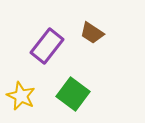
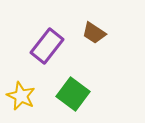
brown trapezoid: moved 2 px right
